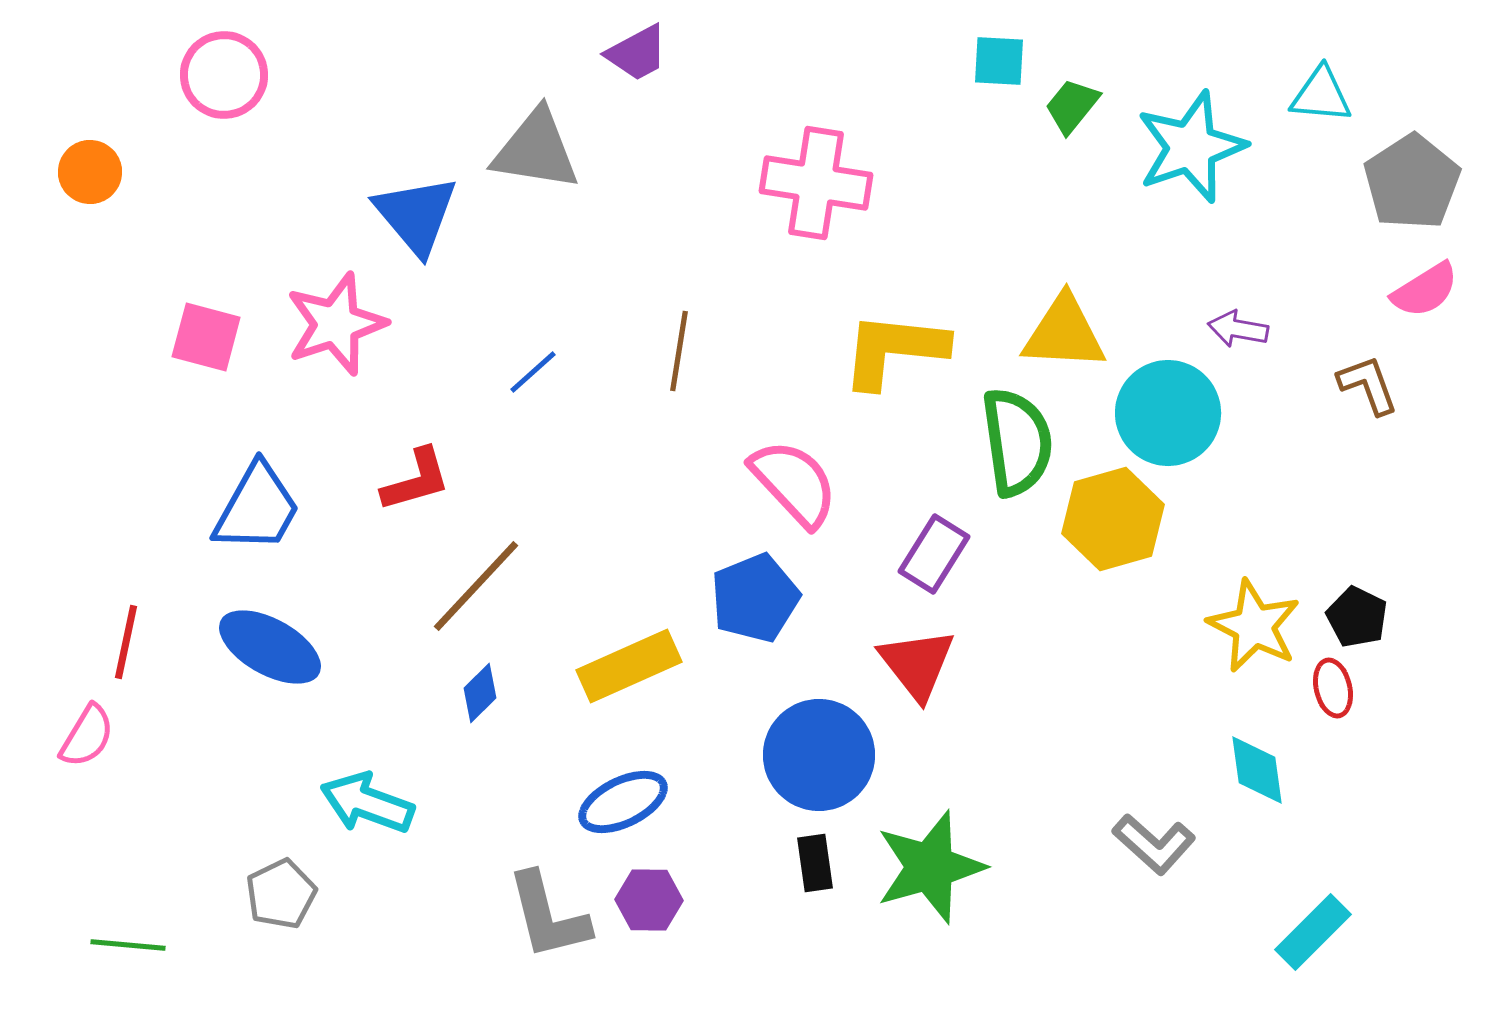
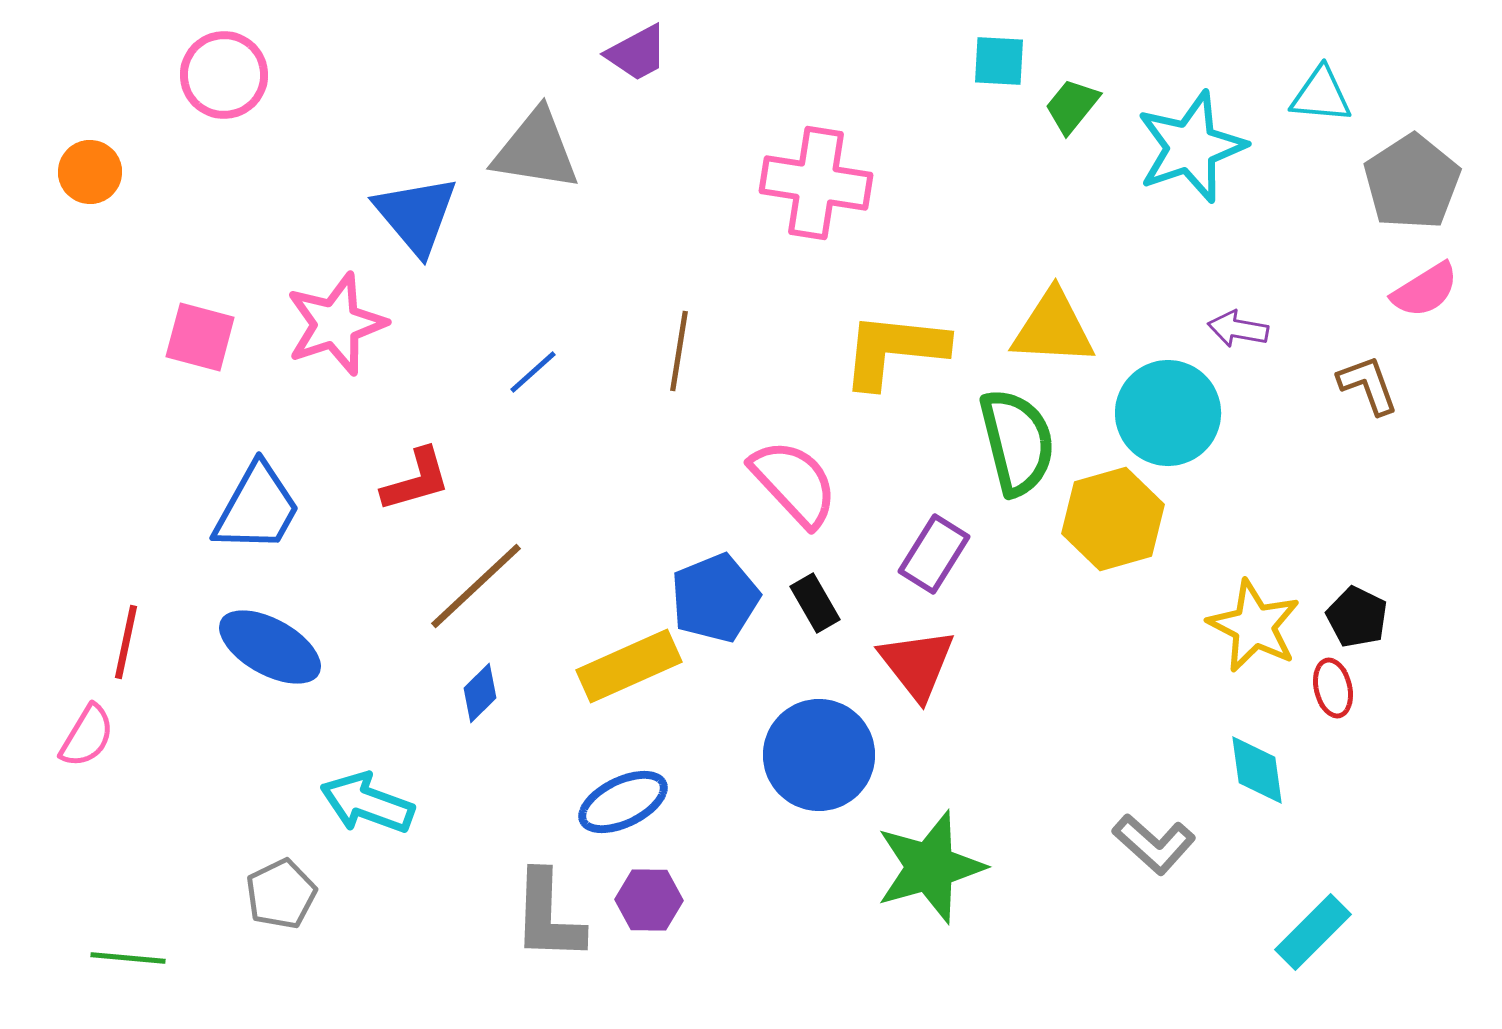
yellow triangle at (1064, 333): moved 11 px left, 5 px up
pink square at (206, 337): moved 6 px left
green semicircle at (1017, 442): rotated 6 degrees counterclockwise
brown line at (476, 586): rotated 4 degrees clockwise
blue pentagon at (755, 598): moved 40 px left
black rectangle at (815, 863): moved 260 px up; rotated 22 degrees counterclockwise
gray L-shape at (548, 916): rotated 16 degrees clockwise
green line at (128, 945): moved 13 px down
